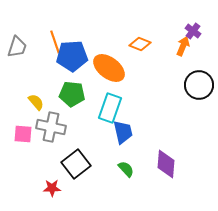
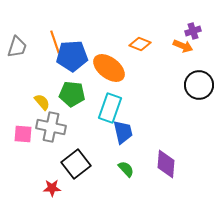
purple cross: rotated 35 degrees clockwise
orange arrow: rotated 90 degrees clockwise
yellow semicircle: moved 6 px right
